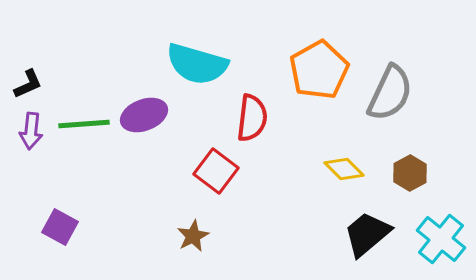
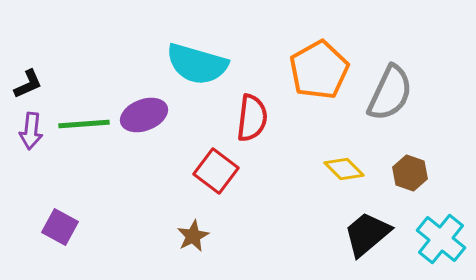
brown hexagon: rotated 12 degrees counterclockwise
